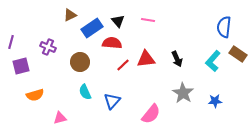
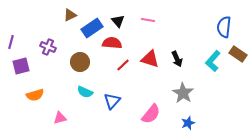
red triangle: moved 4 px right; rotated 24 degrees clockwise
cyan semicircle: rotated 42 degrees counterclockwise
blue star: moved 27 px left, 22 px down; rotated 16 degrees counterclockwise
